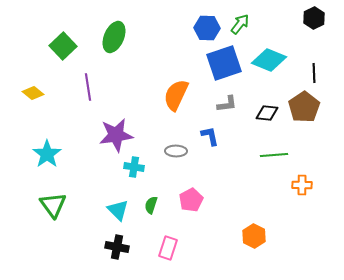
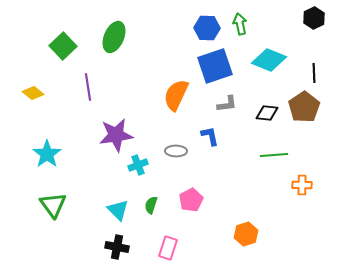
green arrow: rotated 50 degrees counterclockwise
blue square: moved 9 px left, 3 px down
cyan cross: moved 4 px right, 2 px up; rotated 30 degrees counterclockwise
orange hexagon: moved 8 px left, 2 px up; rotated 15 degrees clockwise
